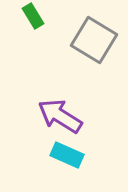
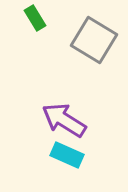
green rectangle: moved 2 px right, 2 px down
purple arrow: moved 4 px right, 4 px down
